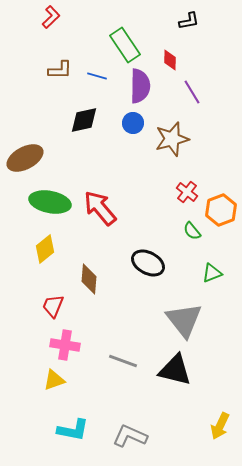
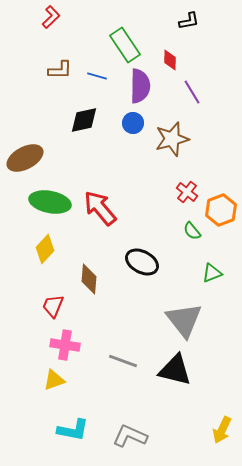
yellow diamond: rotated 8 degrees counterclockwise
black ellipse: moved 6 px left, 1 px up
yellow arrow: moved 2 px right, 4 px down
